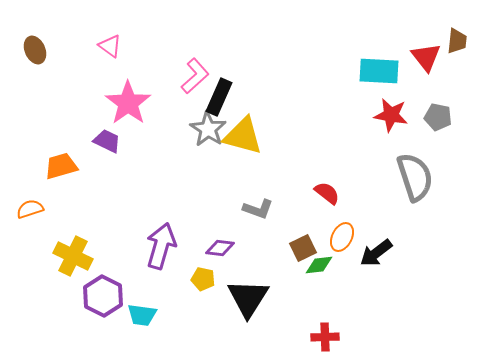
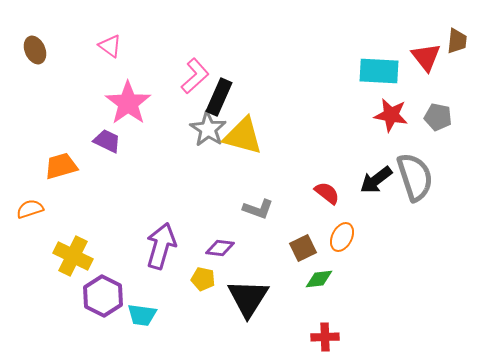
black arrow: moved 73 px up
green diamond: moved 14 px down
